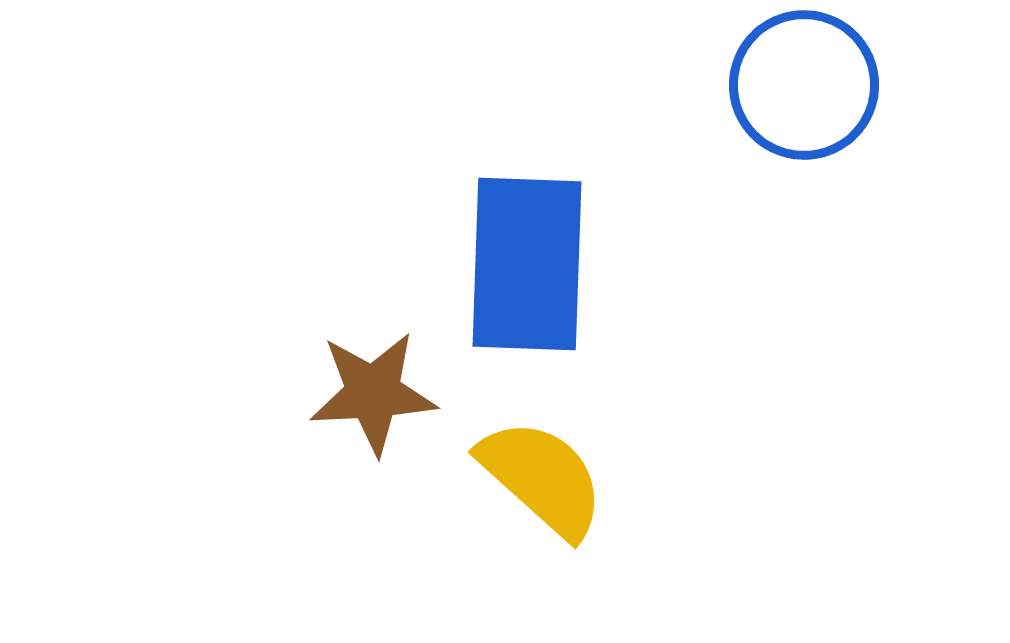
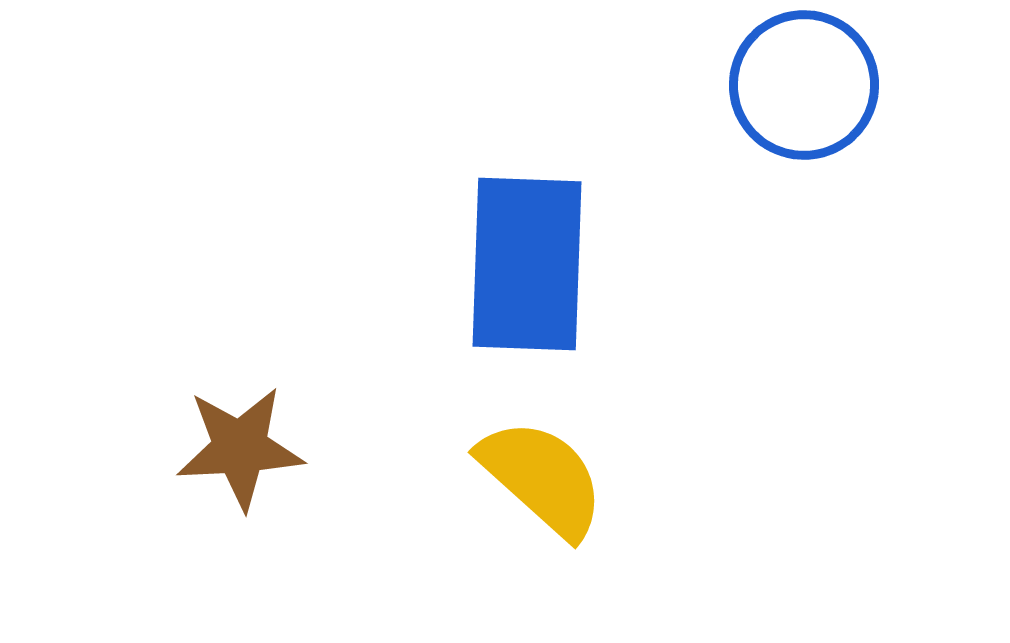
brown star: moved 133 px left, 55 px down
